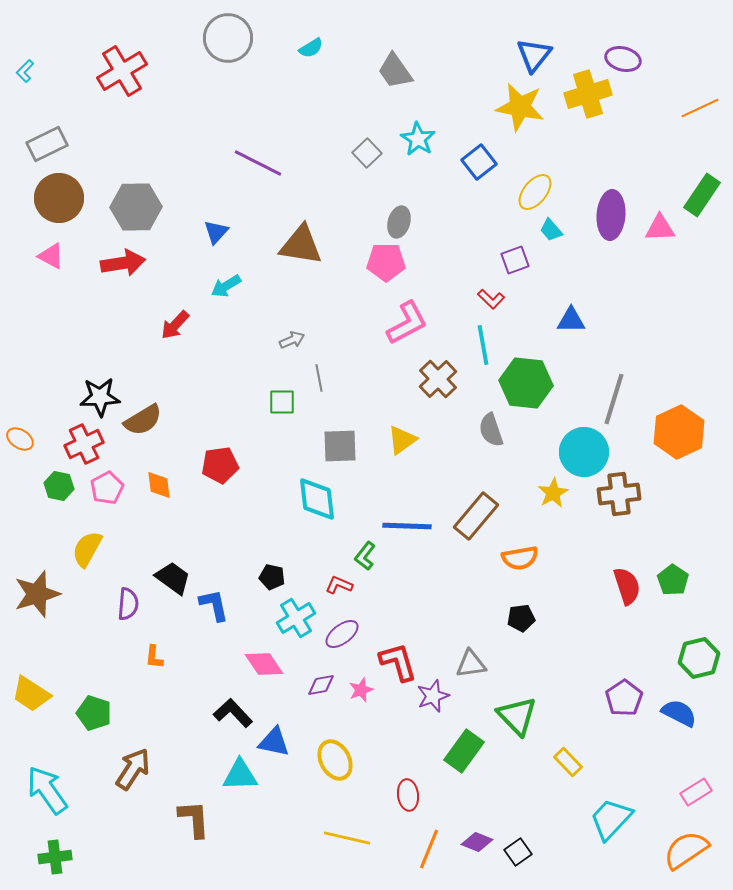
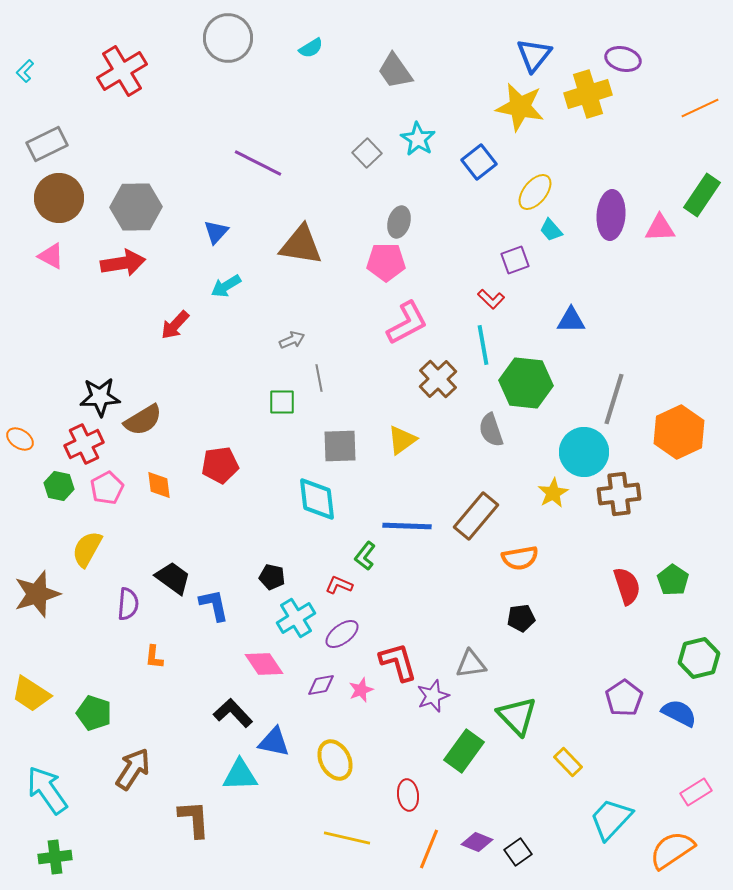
orange semicircle at (686, 850): moved 14 px left
